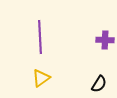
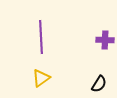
purple line: moved 1 px right
